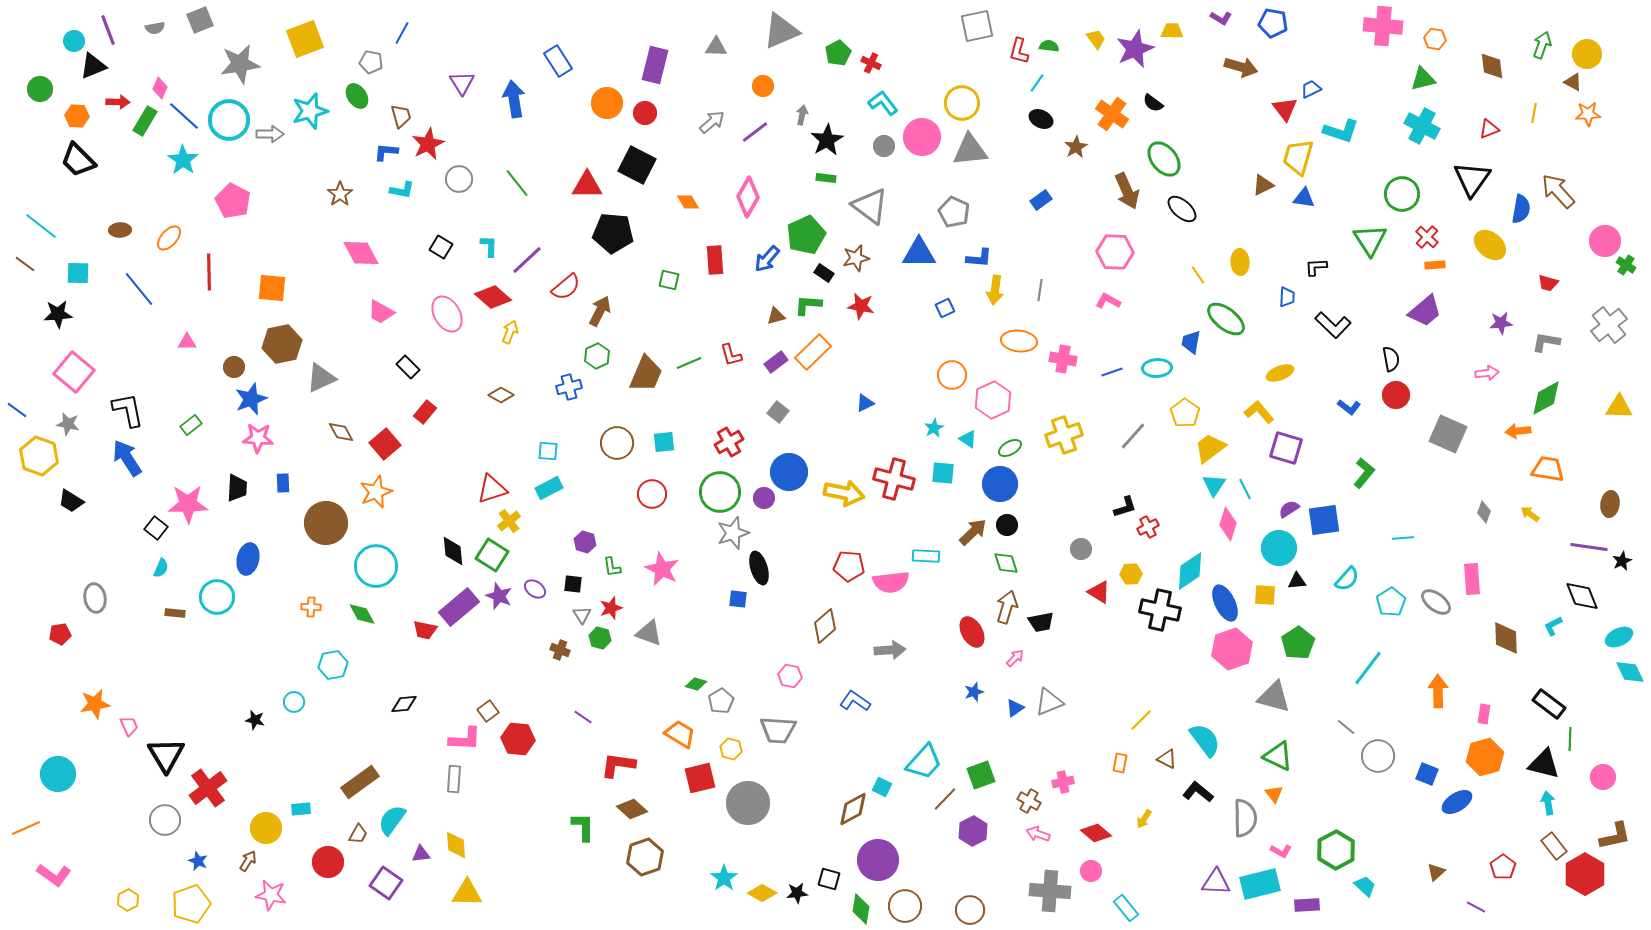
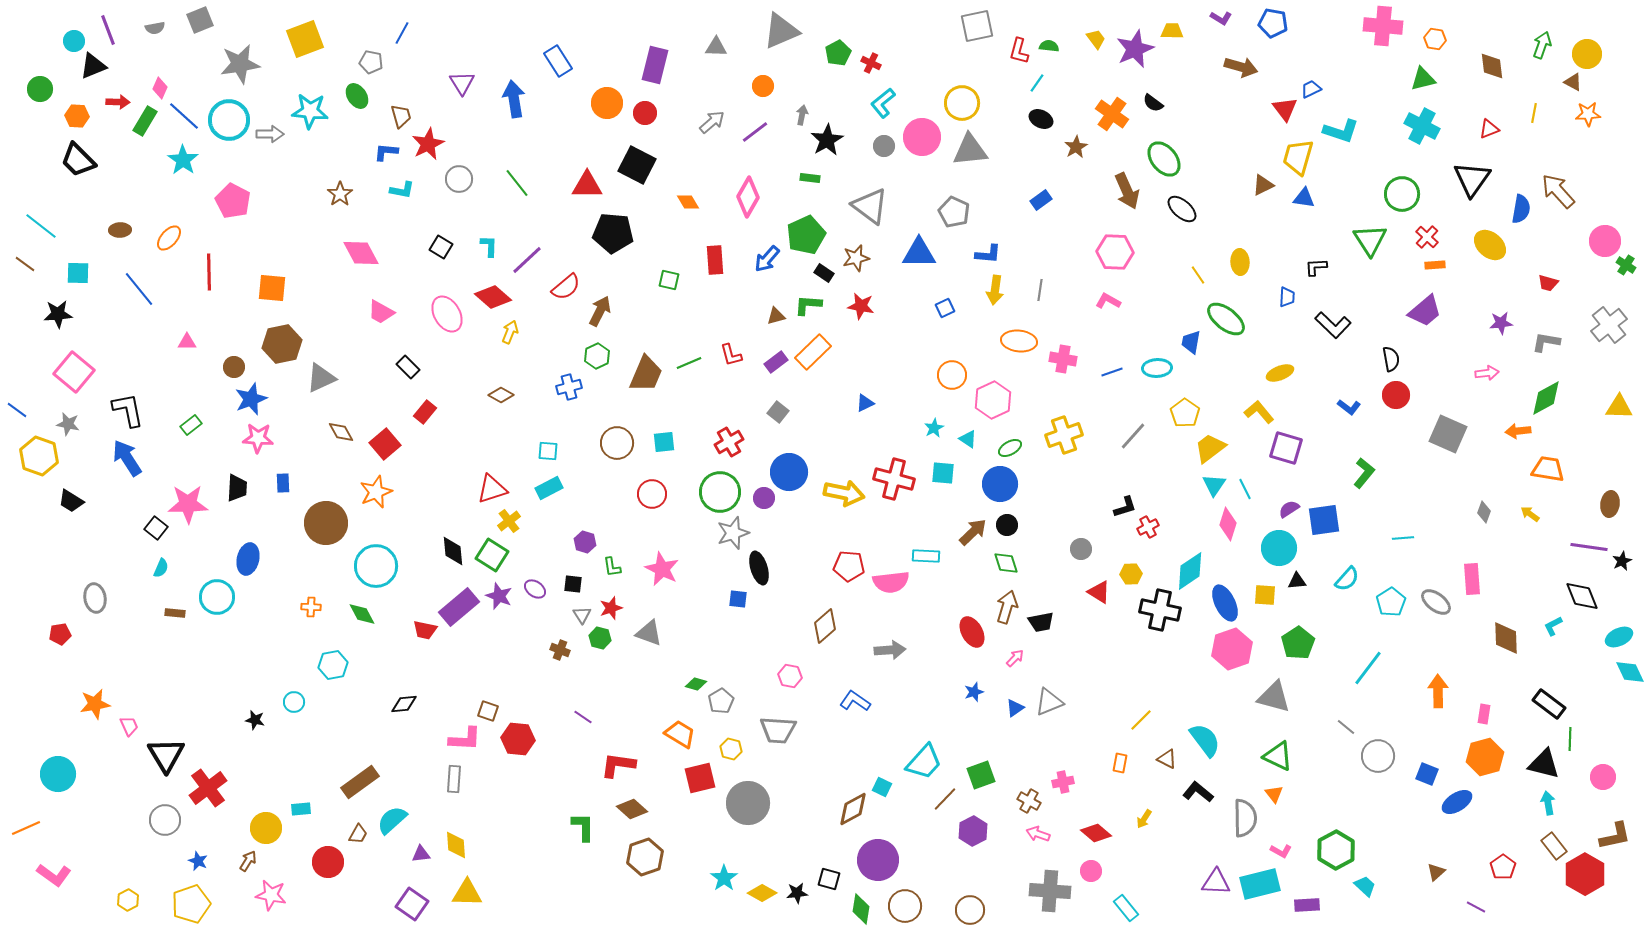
cyan L-shape at (883, 103): rotated 92 degrees counterclockwise
cyan star at (310, 111): rotated 21 degrees clockwise
green rectangle at (826, 178): moved 16 px left
blue L-shape at (979, 258): moved 9 px right, 4 px up
brown square at (488, 711): rotated 35 degrees counterclockwise
cyan semicircle at (392, 820): rotated 12 degrees clockwise
purple square at (386, 883): moved 26 px right, 21 px down
